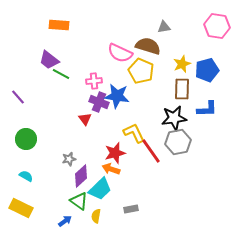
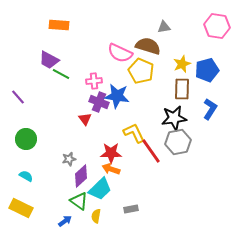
purple trapezoid: rotated 10 degrees counterclockwise
blue L-shape: moved 3 px right; rotated 55 degrees counterclockwise
red star: moved 4 px left; rotated 15 degrees clockwise
